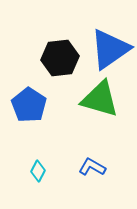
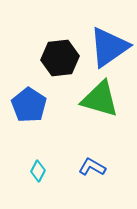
blue triangle: moved 1 px left, 2 px up
